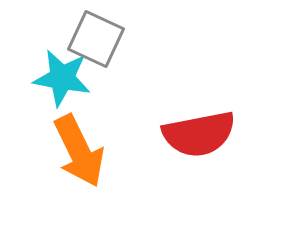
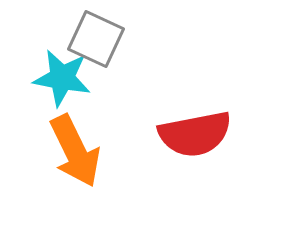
red semicircle: moved 4 px left
orange arrow: moved 4 px left
